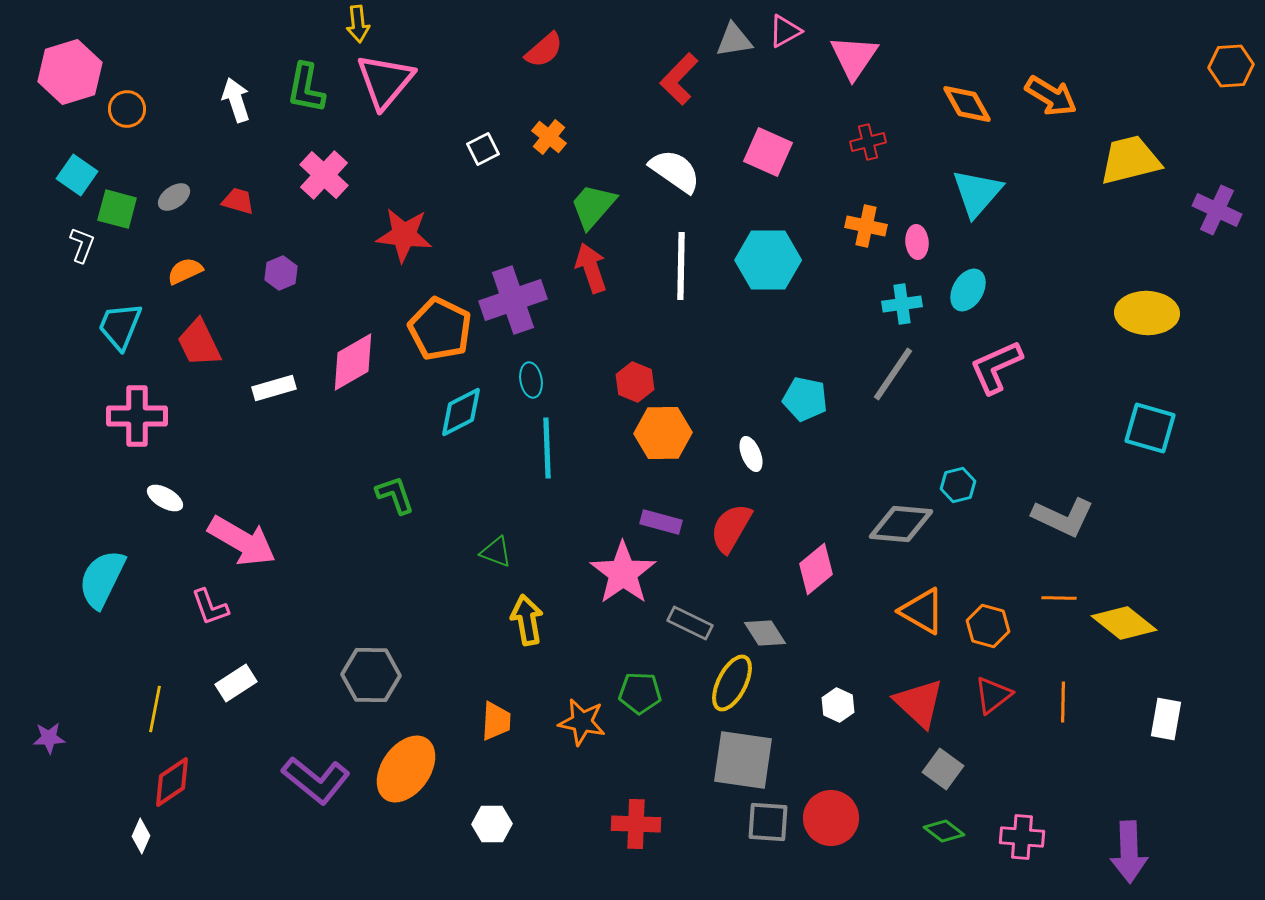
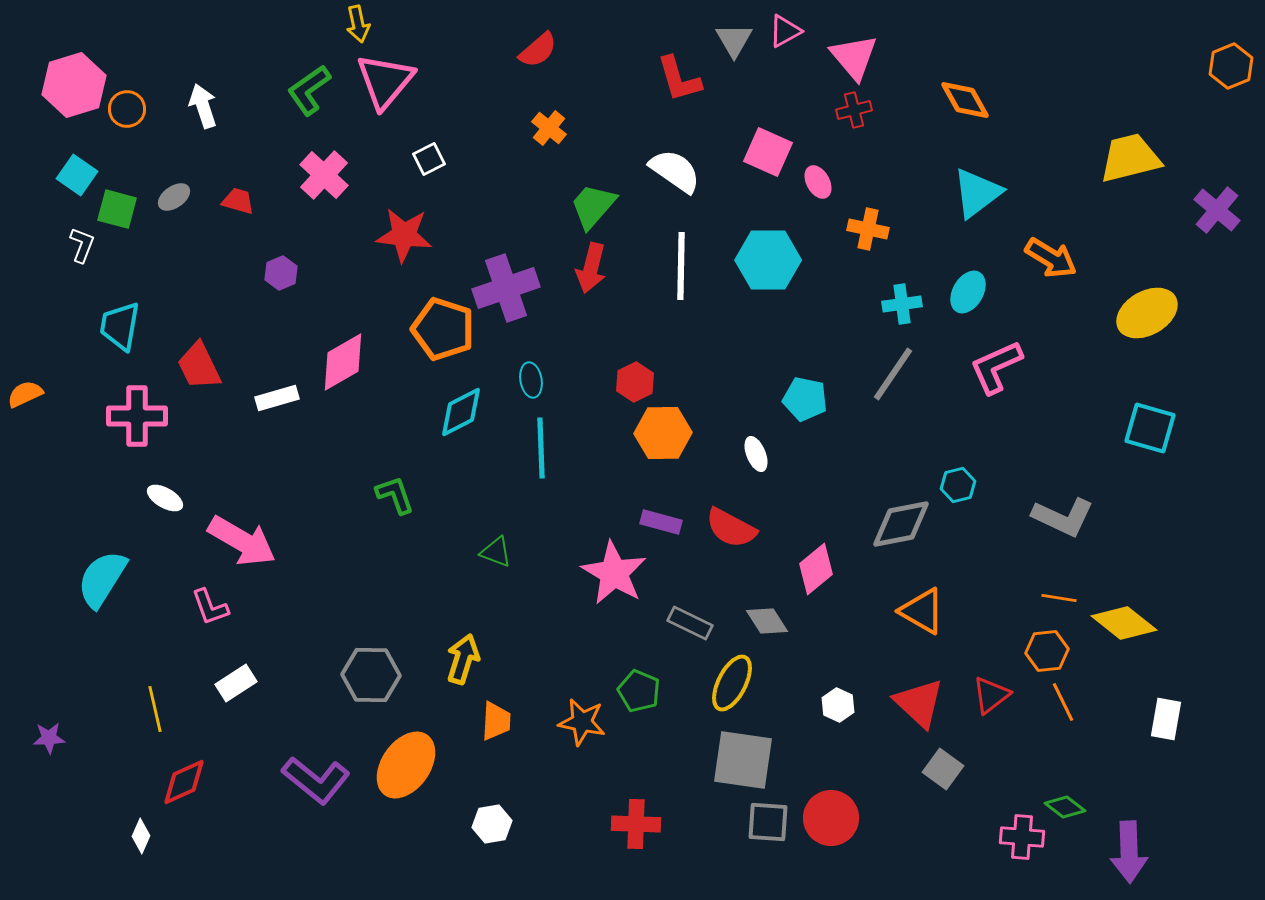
yellow arrow at (358, 24): rotated 6 degrees counterclockwise
gray triangle at (734, 40): rotated 51 degrees counterclockwise
red semicircle at (544, 50): moved 6 px left
pink triangle at (854, 57): rotated 14 degrees counterclockwise
orange hexagon at (1231, 66): rotated 18 degrees counterclockwise
pink hexagon at (70, 72): moved 4 px right, 13 px down
red L-shape at (679, 79): rotated 60 degrees counterclockwise
green L-shape at (306, 88): moved 3 px right, 2 px down; rotated 44 degrees clockwise
orange arrow at (1051, 96): moved 162 px down
white arrow at (236, 100): moved 33 px left, 6 px down
orange diamond at (967, 104): moved 2 px left, 4 px up
orange cross at (549, 137): moved 9 px up
red cross at (868, 142): moved 14 px left, 32 px up
white square at (483, 149): moved 54 px left, 10 px down
yellow trapezoid at (1130, 160): moved 2 px up
cyan triangle at (977, 193): rotated 12 degrees clockwise
purple cross at (1217, 210): rotated 15 degrees clockwise
orange cross at (866, 226): moved 2 px right, 3 px down
pink ellipse at (917, 242): moved 99 px left, 60 px up; rotated 24 degrees counterclockwise
red arrow at (591, 268): rotated 147 degrees counterclockwise
orange semicircle at (185, 271): moved 160 px left, 123 px down
cyan ellipse at (968, 290): moved 2 px down
purple cross at (513, 300): moved 7 px left, 12 px up
yellow ellipse at (1147, 313): rotated 32 degrees counterclockwise
cyan trapezoid at (120, 326): rotated 12 degrees counterclockwise
orange pentagon at (440, 329): moved 3 px right; rotated 8 degrees counterclockwise
red trapezoid at (199, 343): moved 23 px down
pink diamond at (353, 362): moved 10 px left
red hexagon at (635, 382): rotated 12 degrees clockwise
white rectangle at (274, 388): moved 3 px right, 10 px down
cyan line at (547, 448): moved 6 px left
white ellipse at (751, 454): moved 5 px right
gray diamond at (901, 524): rotated 16 degrees counterclockwise
red semicircle at (731, 528): rotated 92 degrees counterclockwise
pink star at (623, 573): moved 9 px left; rotated 6 degrees counterclockwise
cyan semicircle at (102, 579): rotated 6 degrees clockwise
orange line at (1059, 598): rotated 8 degrees clockwise
yellow arrow at (527, 620): moved 64 px left, 39 px down; rotated 27 degrees clockwise
orange hexagon at (988, 626): moved 59 px right, 25 px down; rotated 21 degrees counterclockwise
gray diamond at (765, 633): moved 2 px right, 12 px up
green pentagon at (640, 693): moved 1 px left, 2 px up; rotated 21 degrees clockwise
red triangle at (993, 695): moved 2 px left
orange line at (1063, 702): rotated 27 degrees counterclockwise
yellow line at (155, 709): rotated 24 degrees counterclockwise
orange ellipse at (406, 769): moved 4 px up
red diamond at (172, 782): moved 12 px right; rotated 10 degrees clockwise
white hexagon at (492, 824): rotated 9 degrees counterclockwise
green diamond at (944, 831): moved 121 px right, 24 px up
